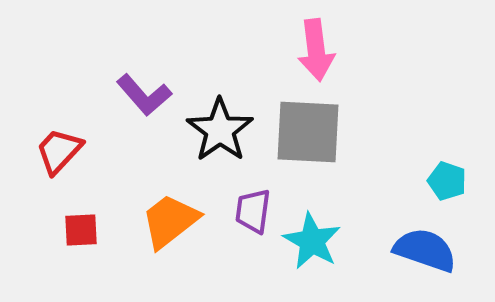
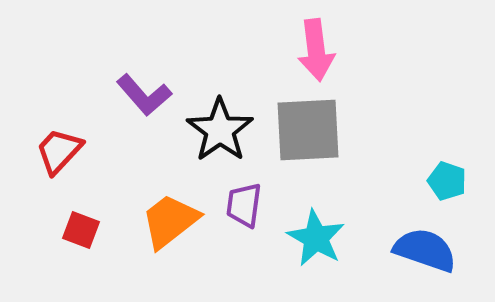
gray square: moved 2 px up; rotated 6 degrees counterclockwise
purple trapezoid: moved 9 px left, 6 px up
red square: rotated 24 degrees clockwise
cyan star: moved 4 px right, 3 px up
